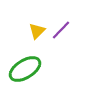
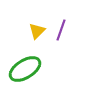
purple line: rotated 25 degrees counterclockwise
